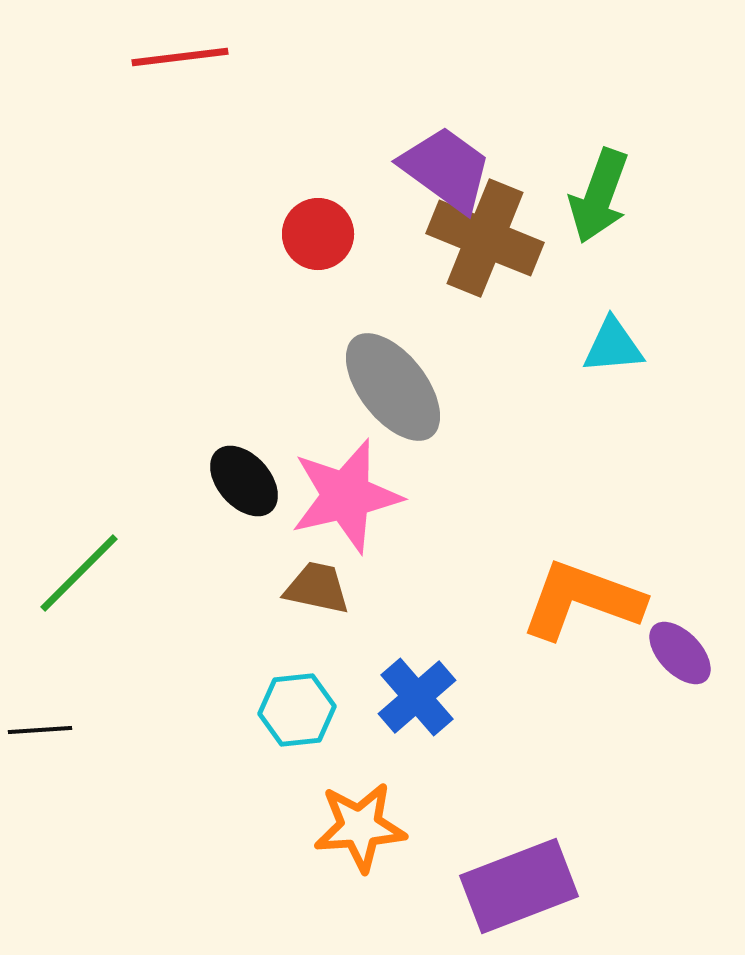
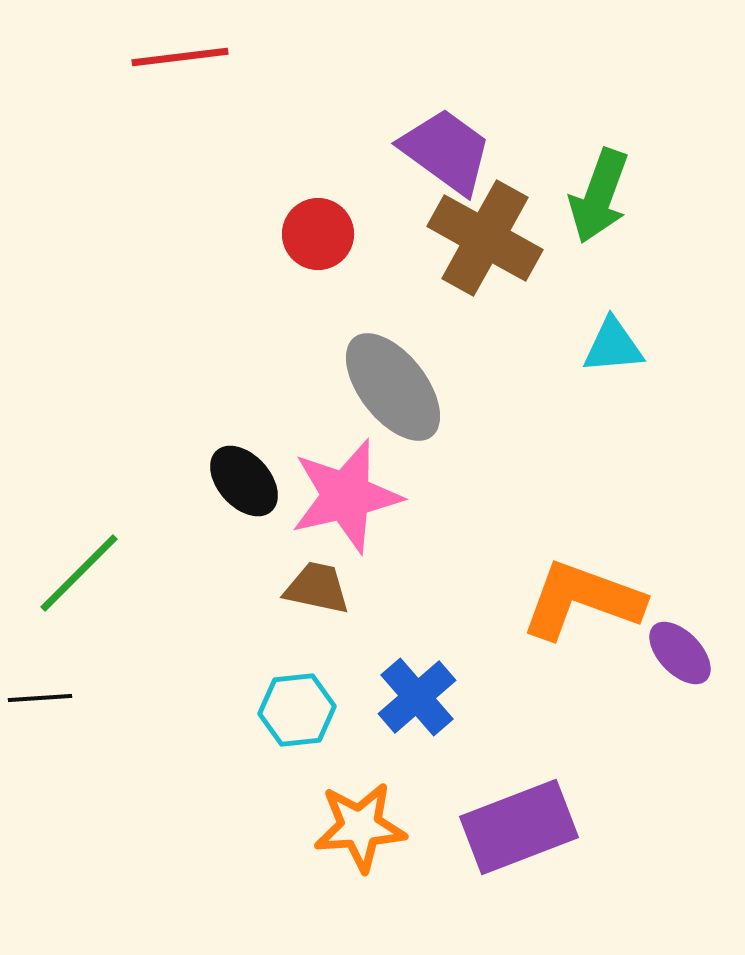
purple trapezoid: moved 18 px up
brown cross: rotated 7 degrees clockwise
black line: moved 32 px up
purple rectangle: moved 59 px up
